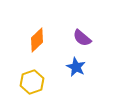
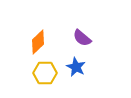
orange diamond: moved 1 px right, 2 px down
yellow hexagon: moved 13 px right, 9 px up; rotated 20 degrees clockwise
